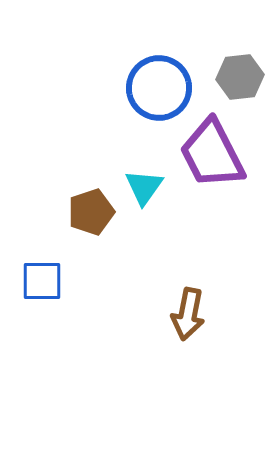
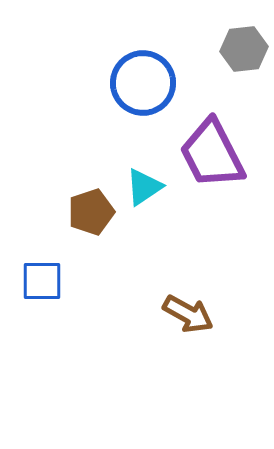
gray hexagon: moved 4 px right, 28 px up
blue circle: moved 16 px left, 5 px up
cyan triangle: rotated 21 degrees clockwise
brown arrow: rotated 72 degrees counterclockwise
